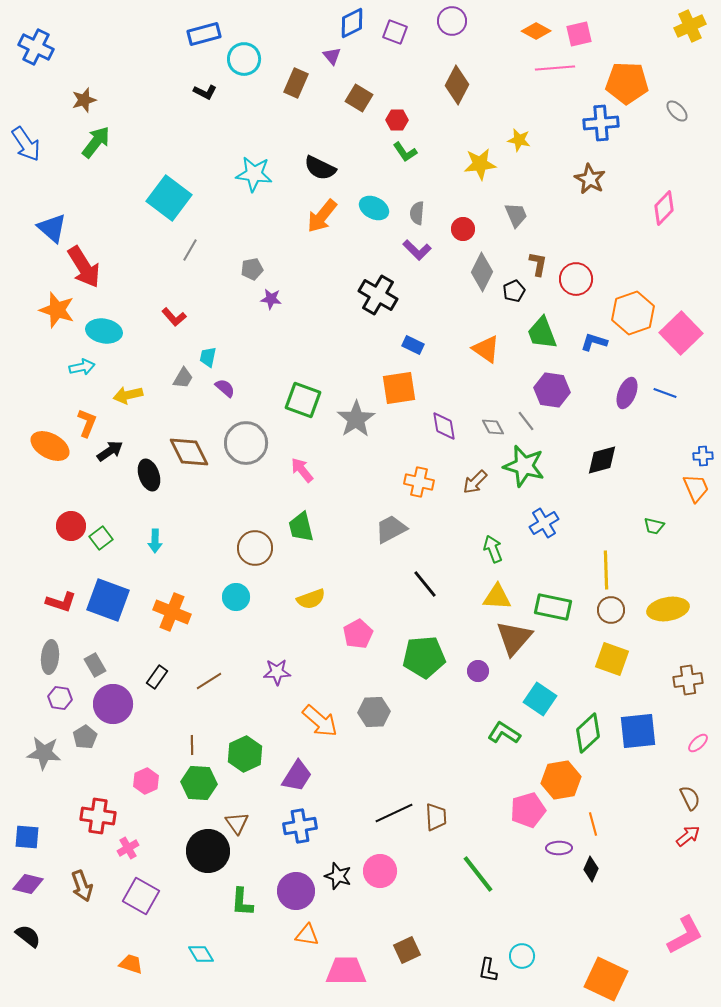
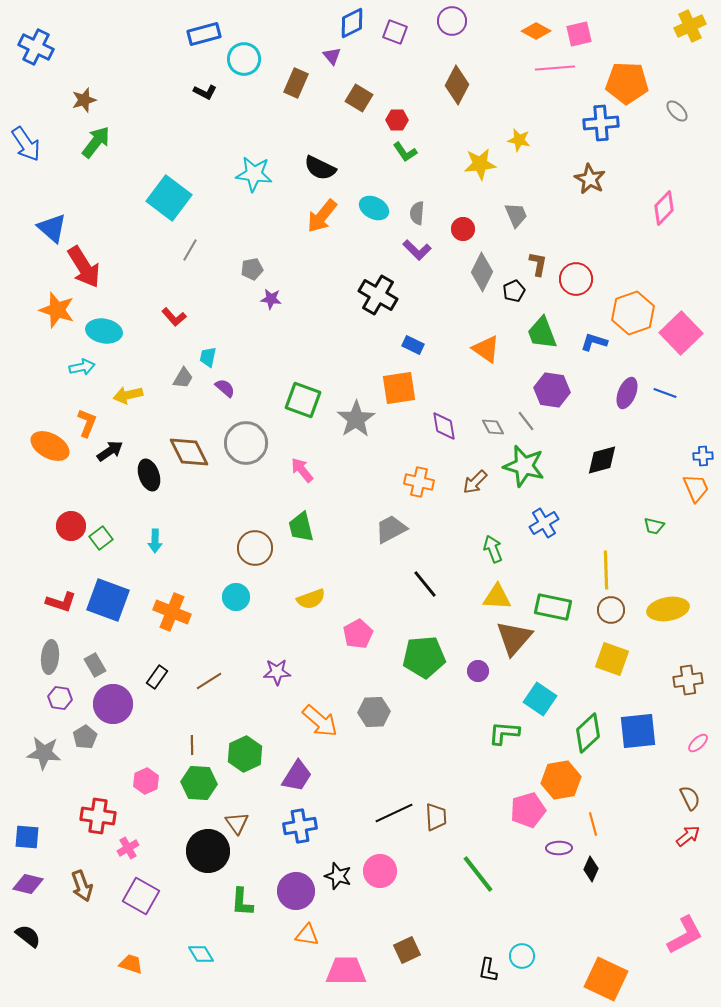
green L-shape at (504, 733): rotated 28 degrees counterclockwise
